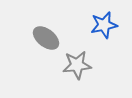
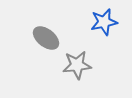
blue star: moved 3 px up
